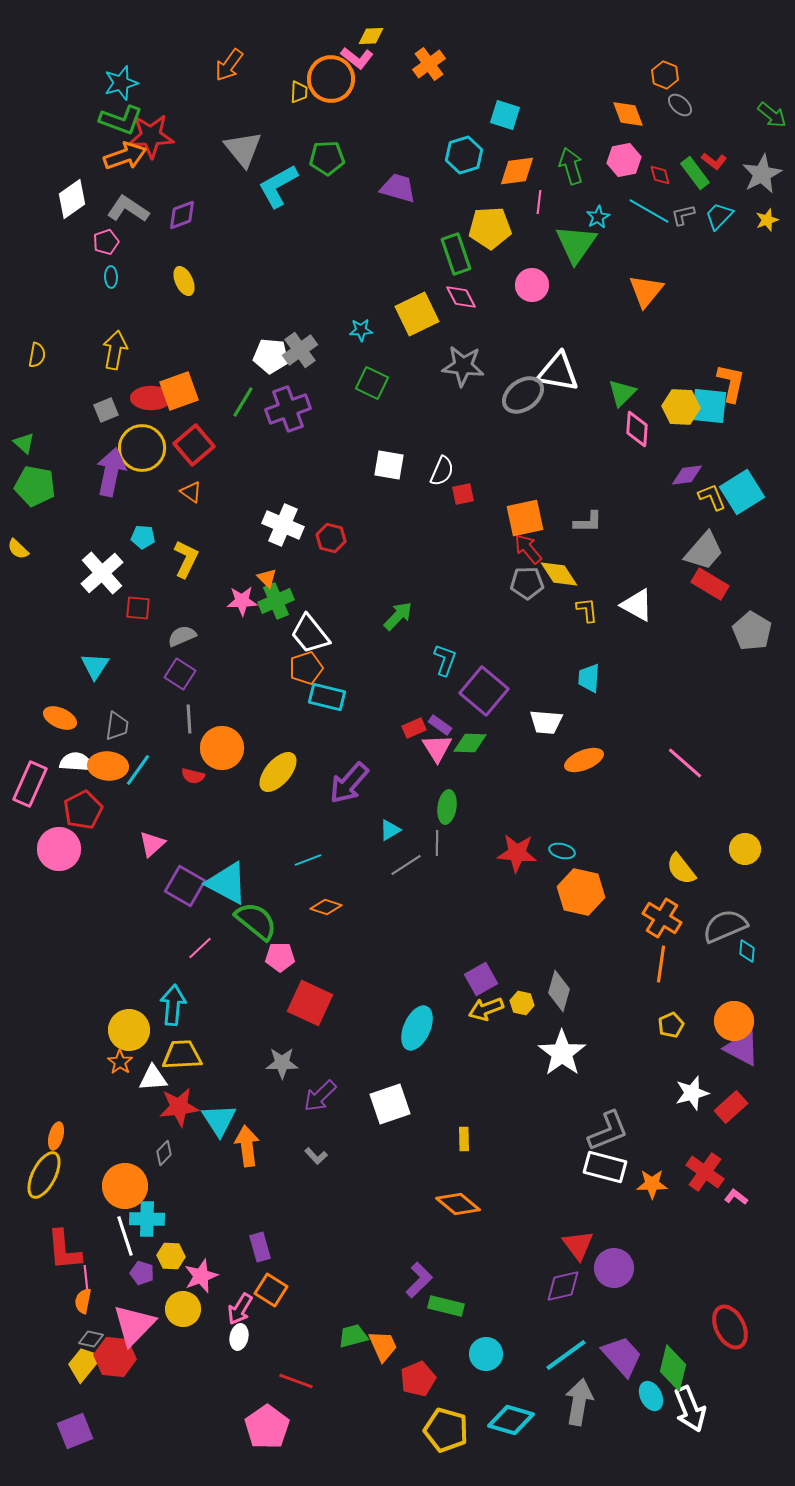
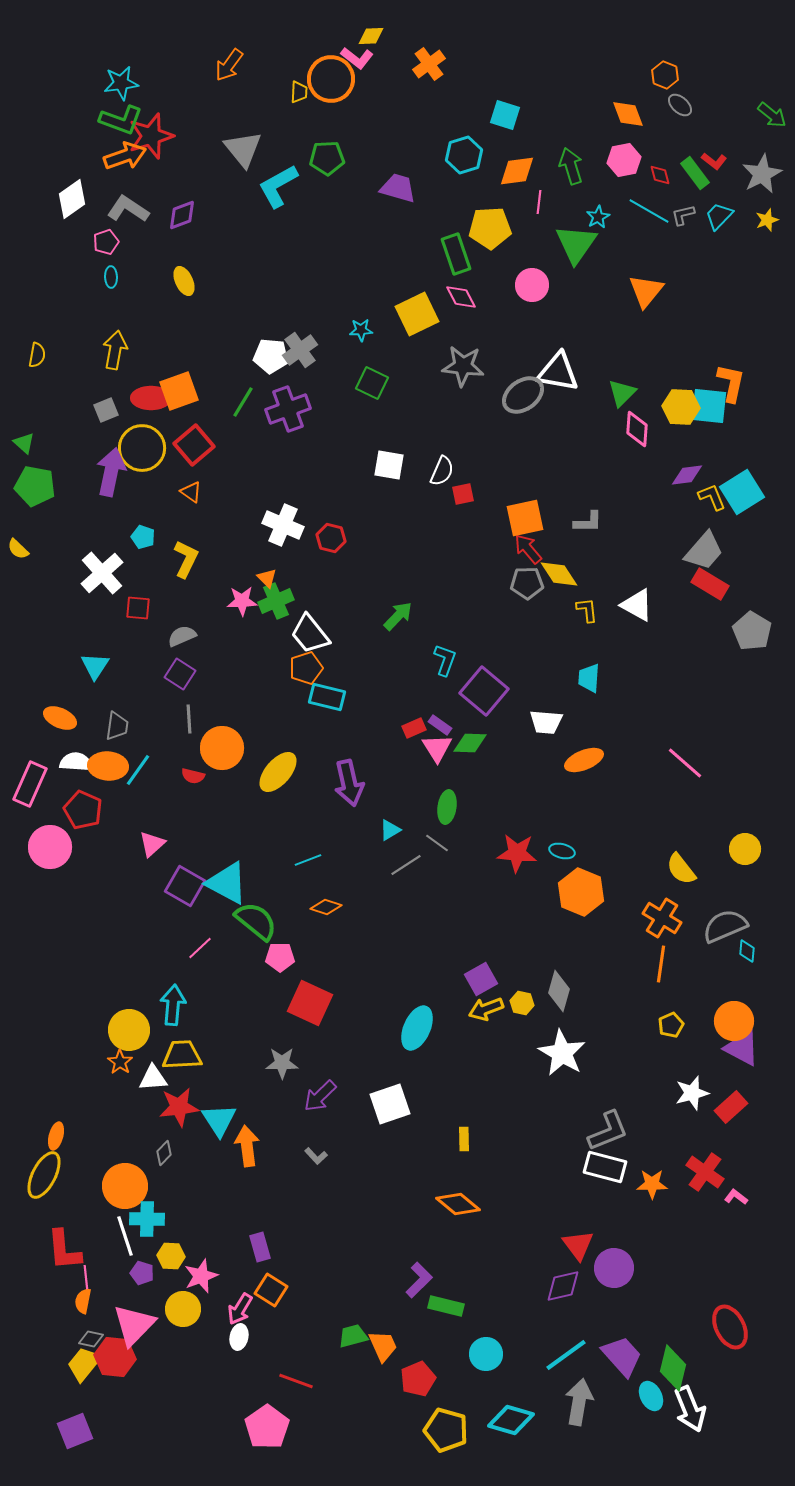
cyan star at (121, 83): rotated 8 degrees clockwise
red star at (151, 136): rotated 15 degrees counterclockwise
cyan pentagon at (143, 537): rotated 15 degrees clockwise
purple arrow at (349, 783): rotated 54 degrees counterclockwise
red pentagon at (83, 810): rotated 21 degrees counterclockwise
gray line at (437, 843): rotated 55 degrees counterclockwise
pink circle at (59, 849): moved 9 px left, 2 px up
orange hexagon at (581, 892): rotated 9 degrees clockwise
white star at (562, 1053): rotated 6 degrees counterclockwise
